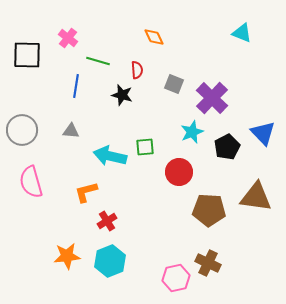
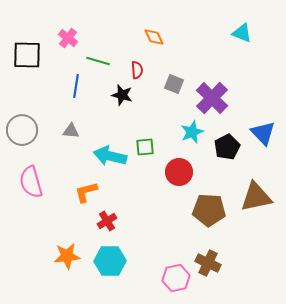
brown triangle: rotated 20 degrees counterclockwise
cyan hexagon: rotated 20 degrees clockwise
